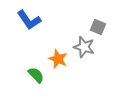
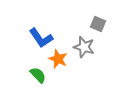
blue L-shape: moved 12 px right, 18 px down
gray square: moved 3 px up
green semicircle: moved 2 px right
